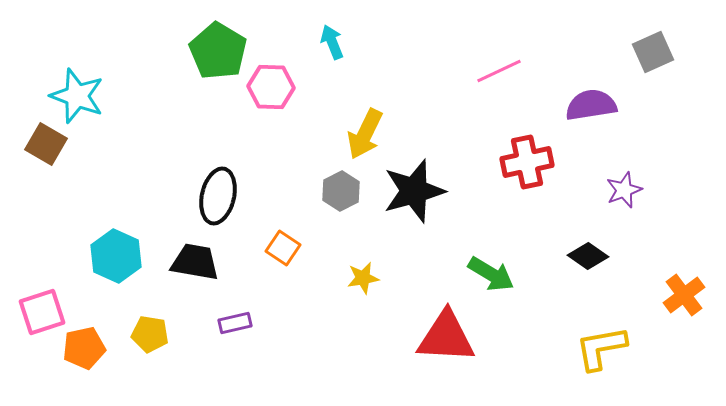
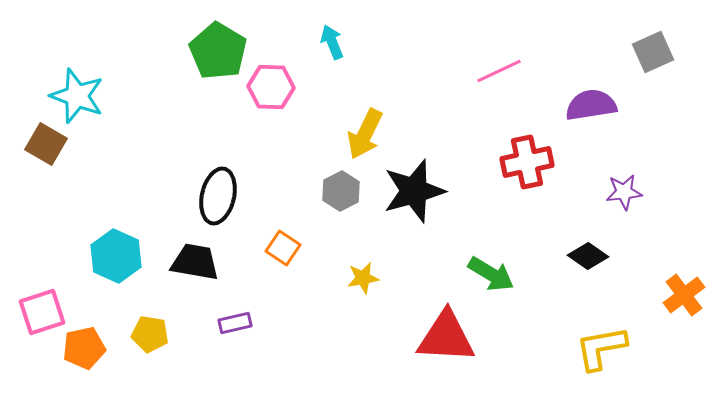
purple star: moved 2 px down; rotated 15 degrees clockwise
